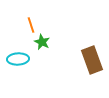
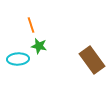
green star: moved 3 px left, 4 px down; rotated 14 degrees counterclockwise
brown rectangle: rotated 16 degrees counterclockwise
